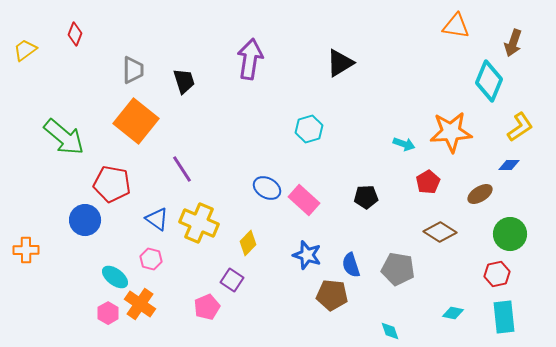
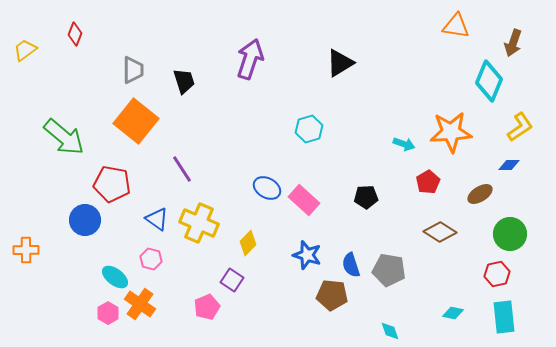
purple arrow at (250, 59): rotated 9 degrees clockwise
gray pentagon at (398, 269): moved 9 px left, 1 px down
